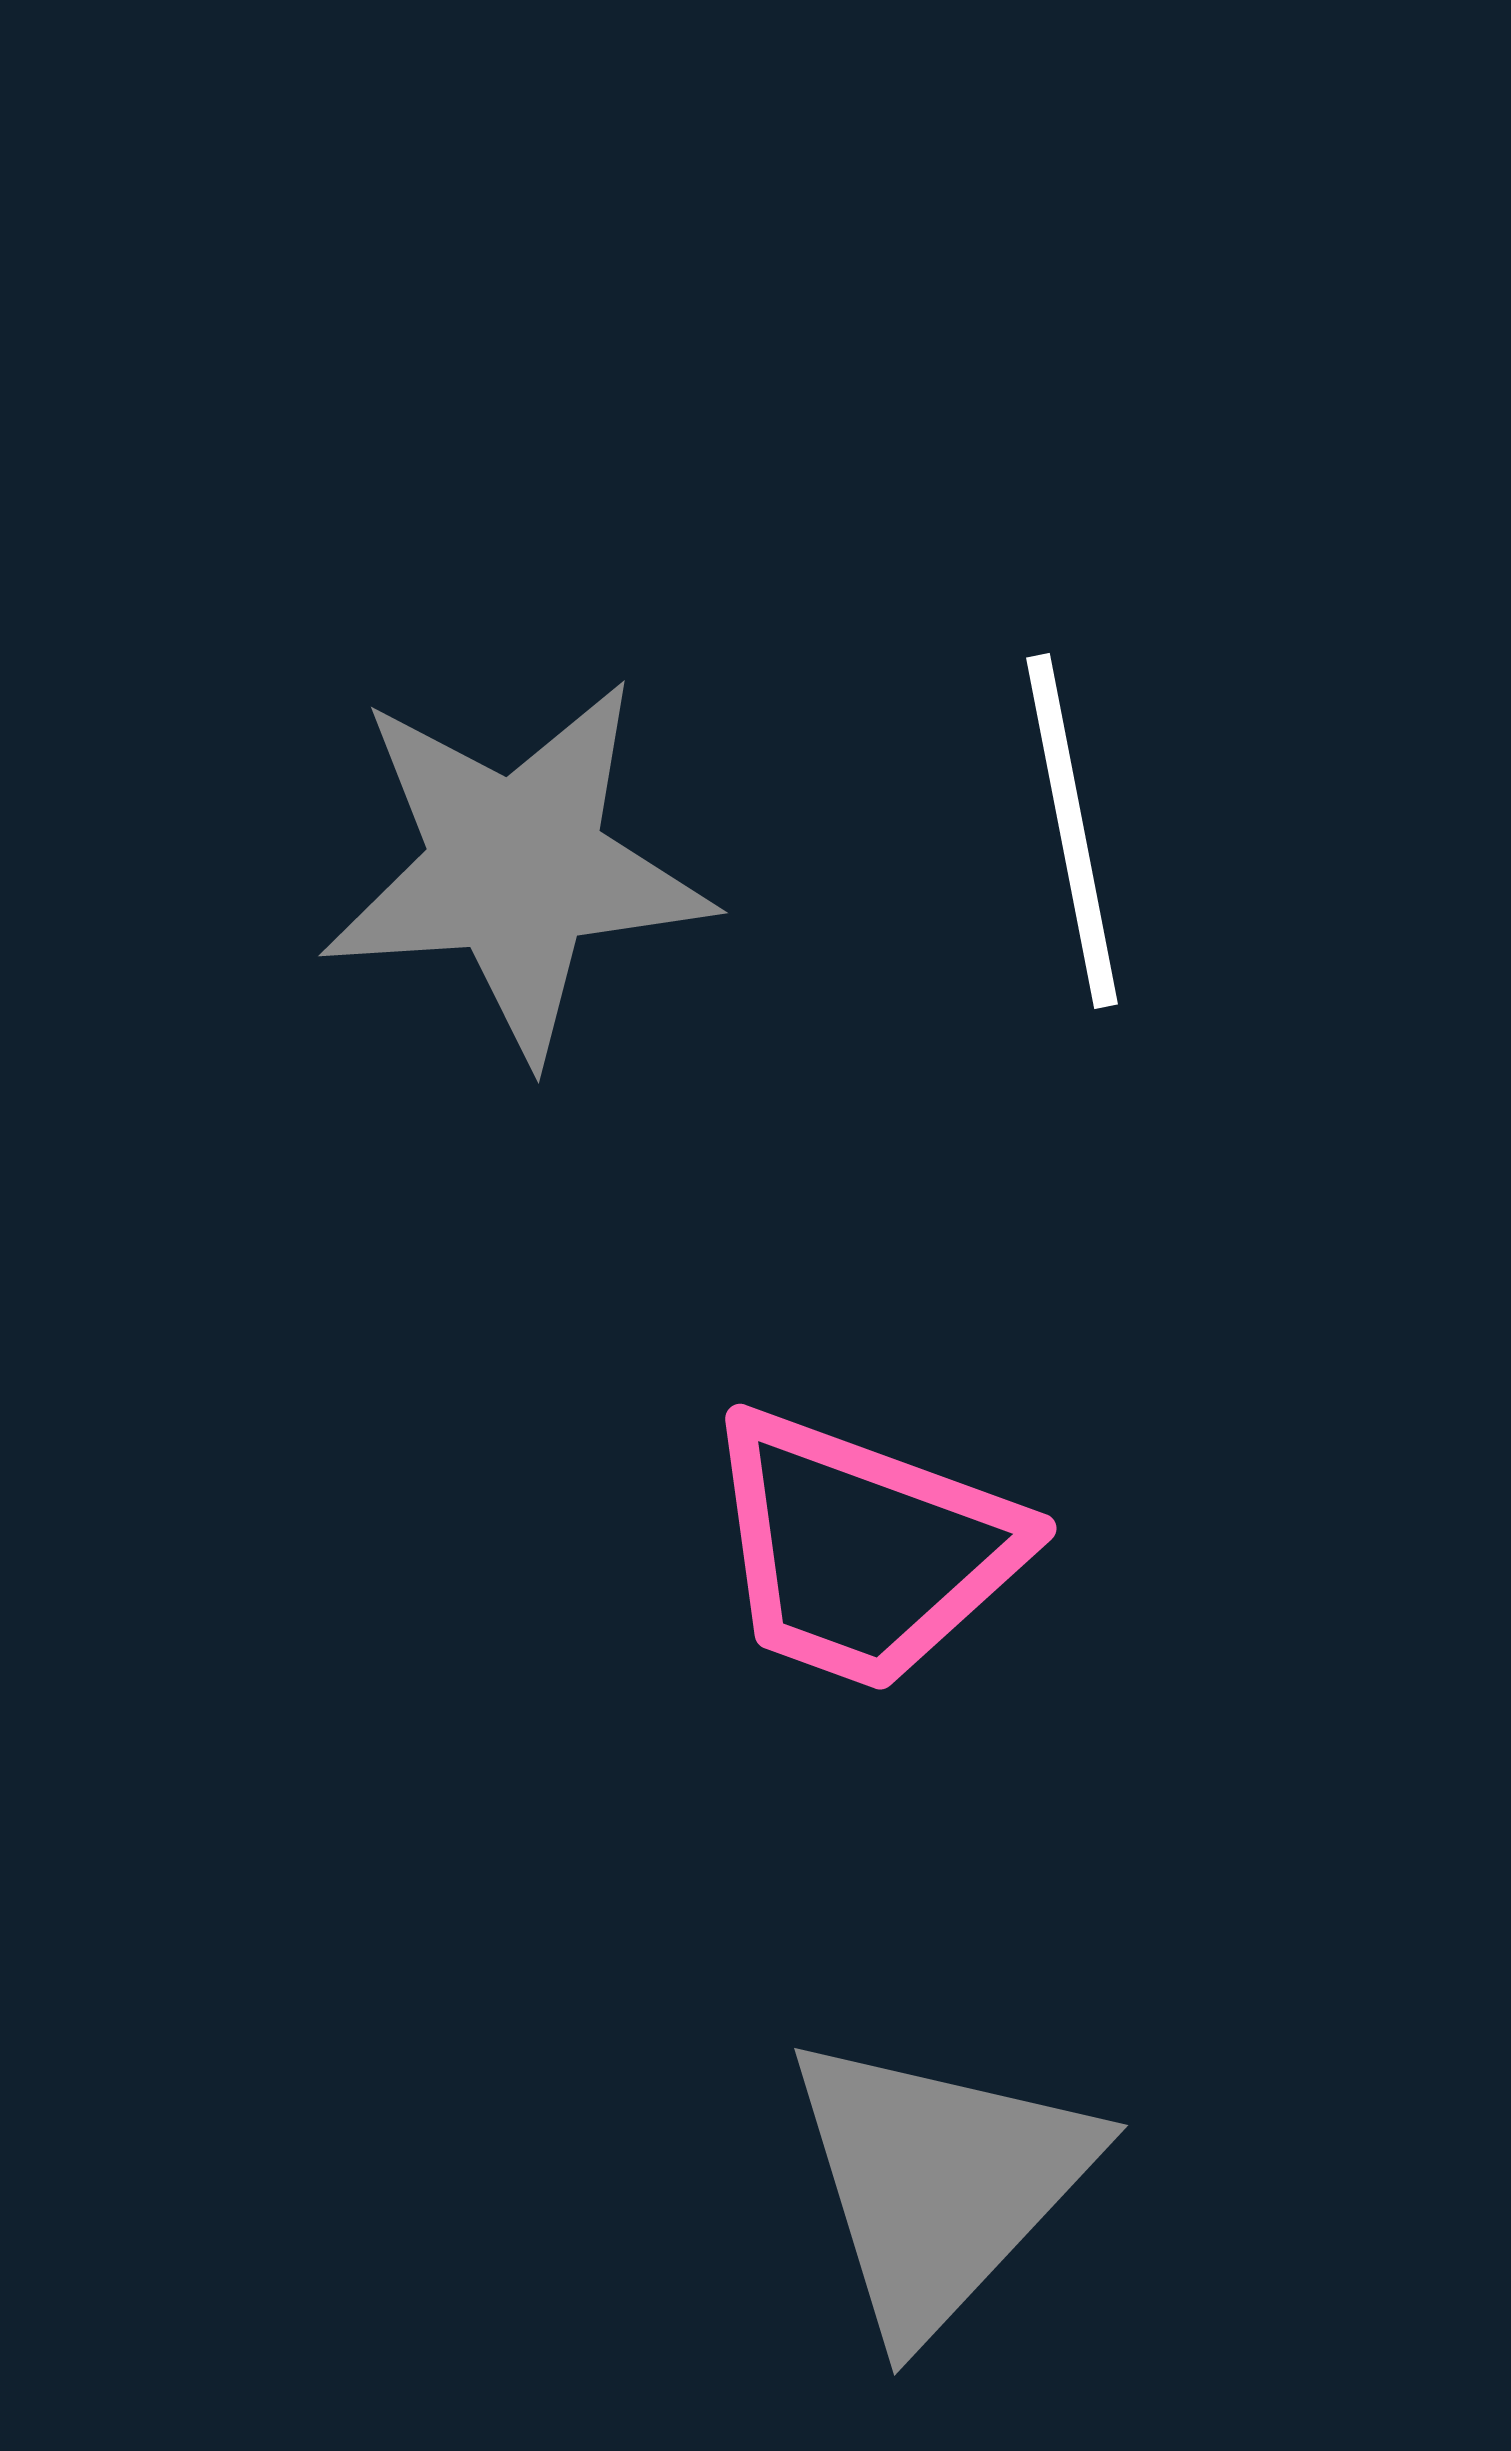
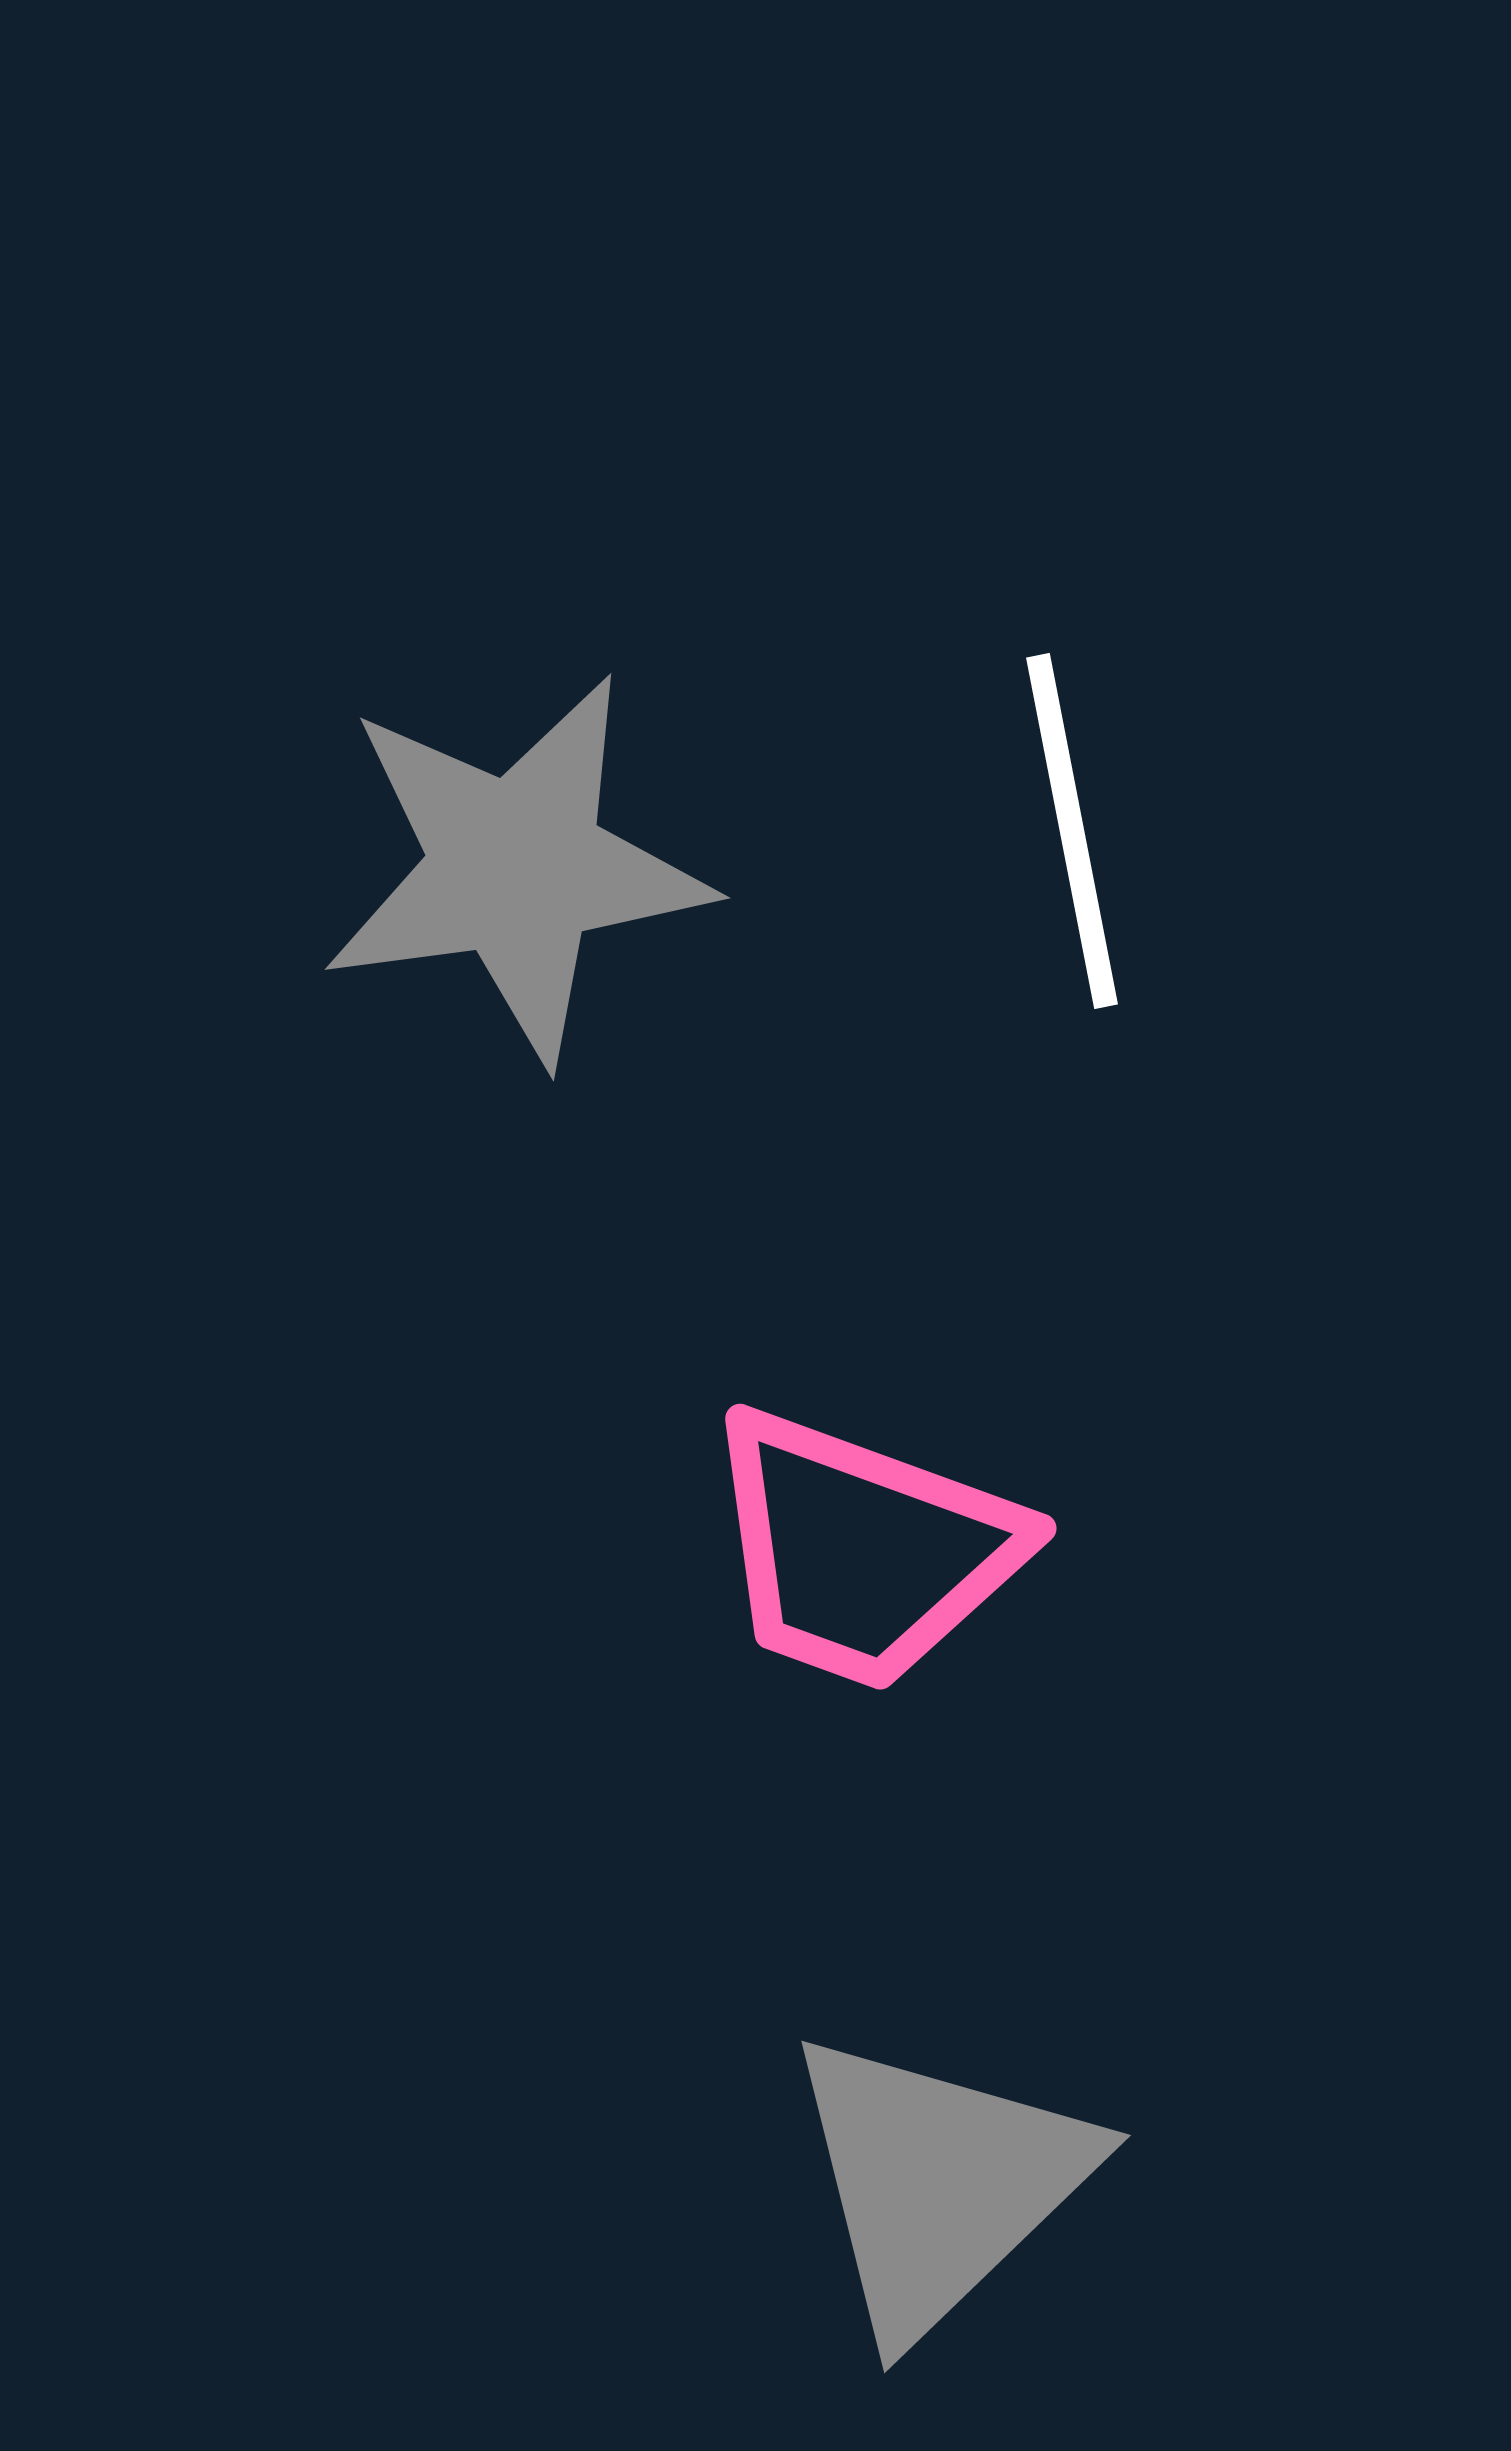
gray star: rotated 4 degrees counterclockwise
gray triangle: rotated 3 degrees clockwise
